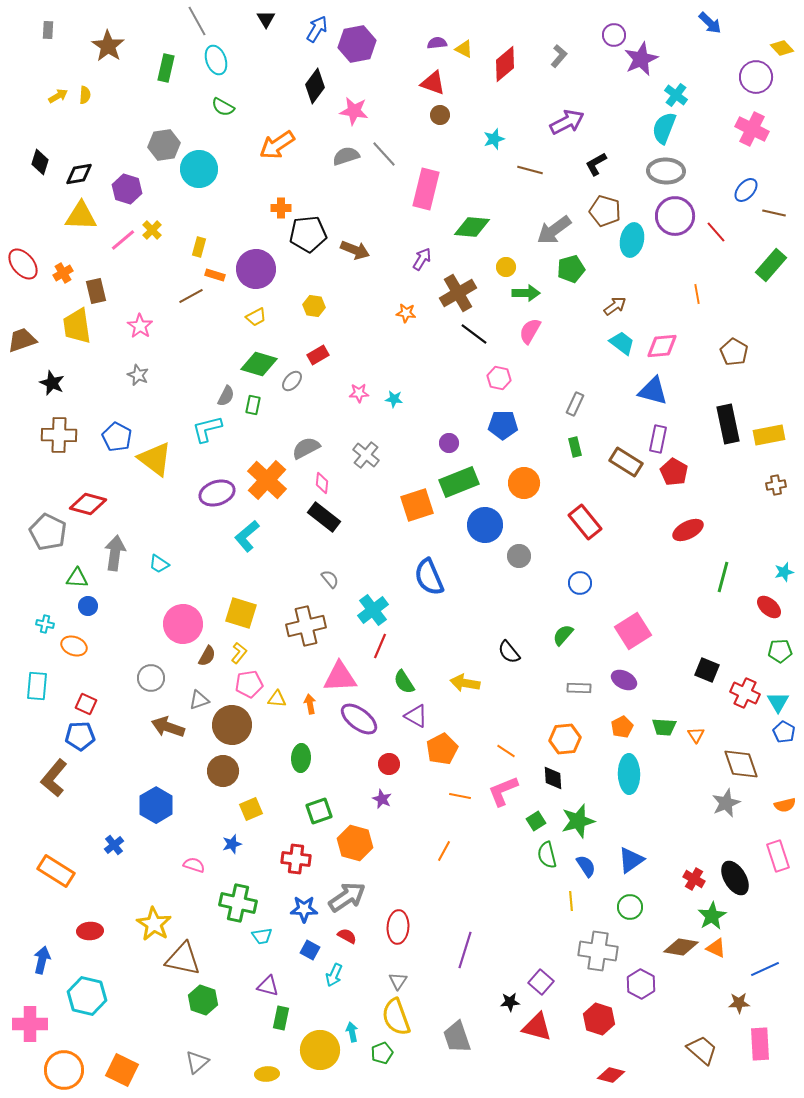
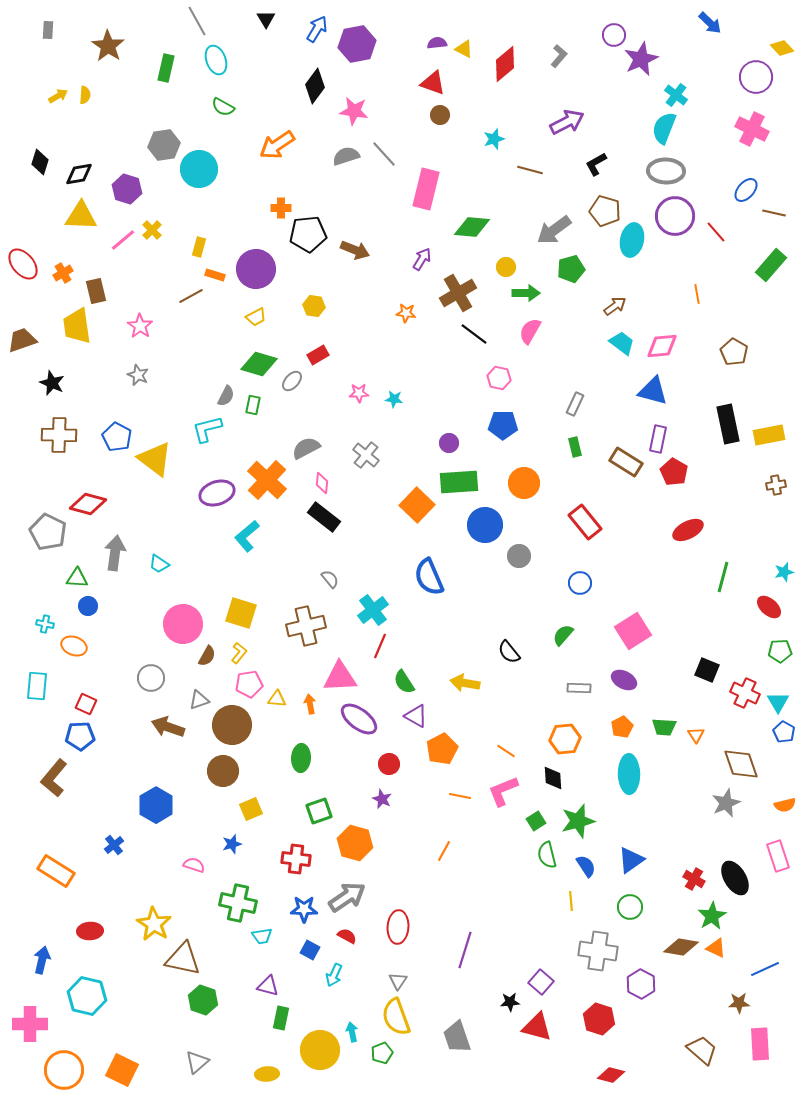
green rectangle at (459, 482): rotated 18 degrees clockwise
orange square at (417, 505): rotated 28 degrees counterclockwise
